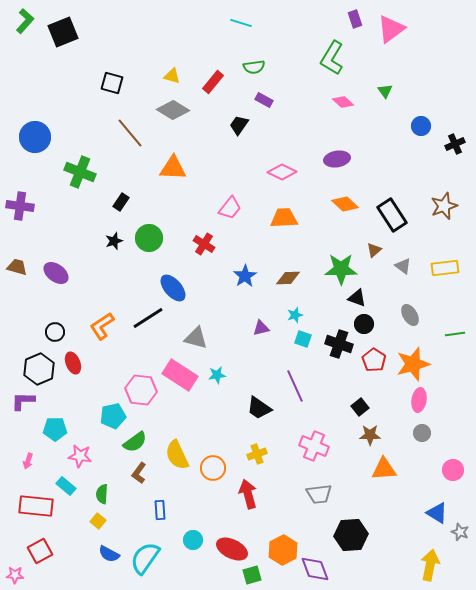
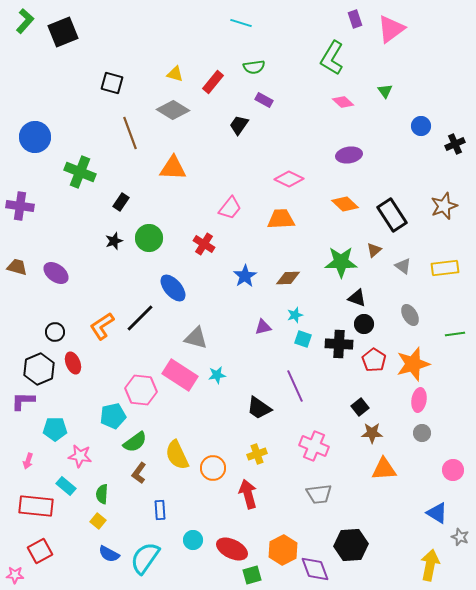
yellow triangle at (172, 76): moved 3 px right, 2 px up
brown line at (130, 133): rotated 20 degrees clockwise
purple ellipse at (337, 159): moved 12 px right, 4 px up
pink diamond at (282, 172): moved 7 px right, 7 px down
orange trapezoid at (284, 218): moved 3 px left, 1 px down
green star at (341, 269): moved 7 px up
black line at (148, 318): moved 8 px left; rotated 12 degrees counterclockwise
purple triangle at (261, 328): moved 2 px right, 1 px up
black cross at (339, 344): rotated 16 degrees counterclockwise
brown star at (370, 435): moved 2 px right, 2 px up
gray star at (460, 532): moved 5 px down
black hexagon at (351, 535): moved 10 px down
